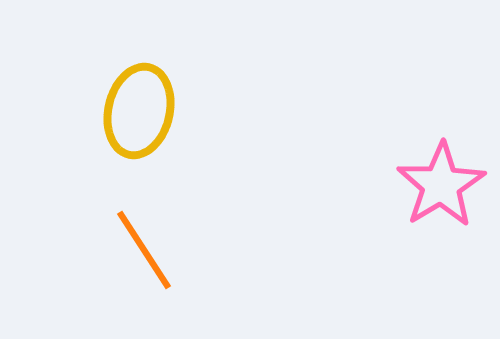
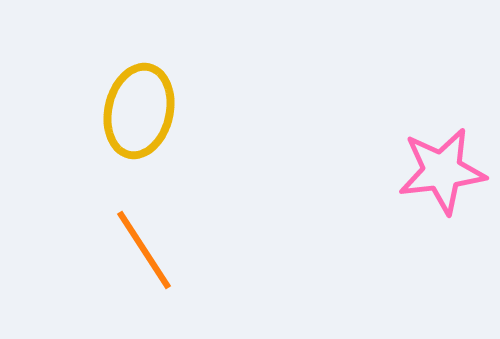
pink star: moved 1 px right, 14 px up; rotated 24 degrees clockwise
